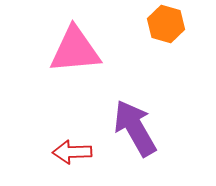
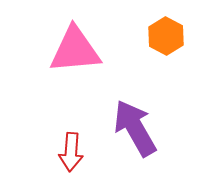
orange hexagon: moved 12 px down; rotated 12 degrees clockwise
red arrow: moved 1 px left; rotated 84 degrees counterclockwise
